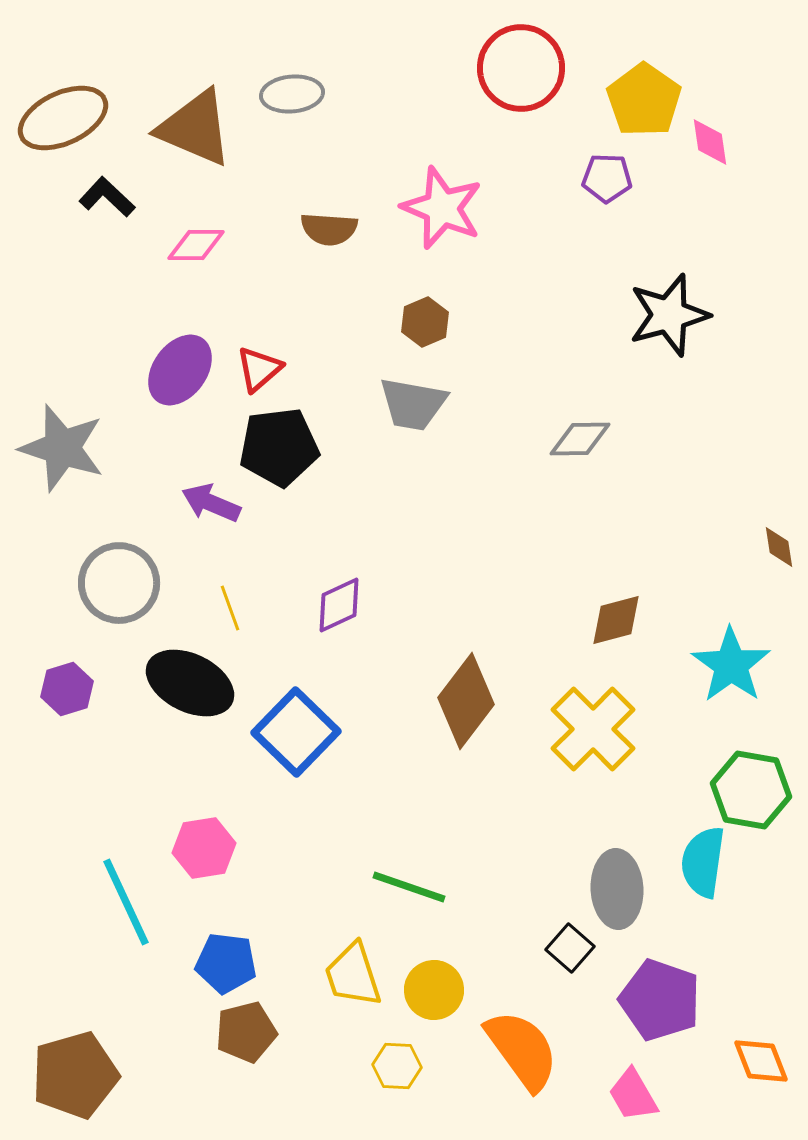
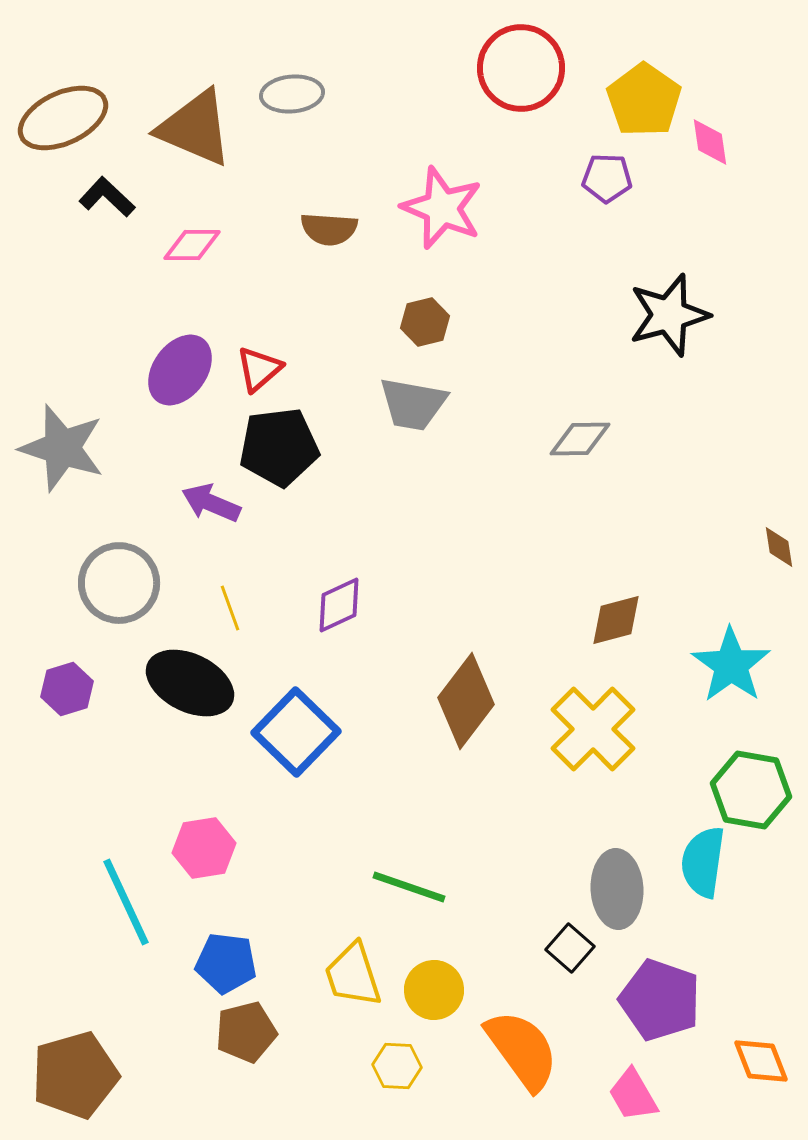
pink diamond at (196, 245): moved 4 px left
brown hexagon at (425, 322): rotated 9 degrees clockwise
